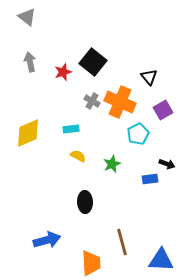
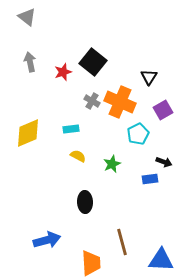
black triangle: rotated 12 degrees clockwise
black arrow: moved 3 px left, 2 px up
